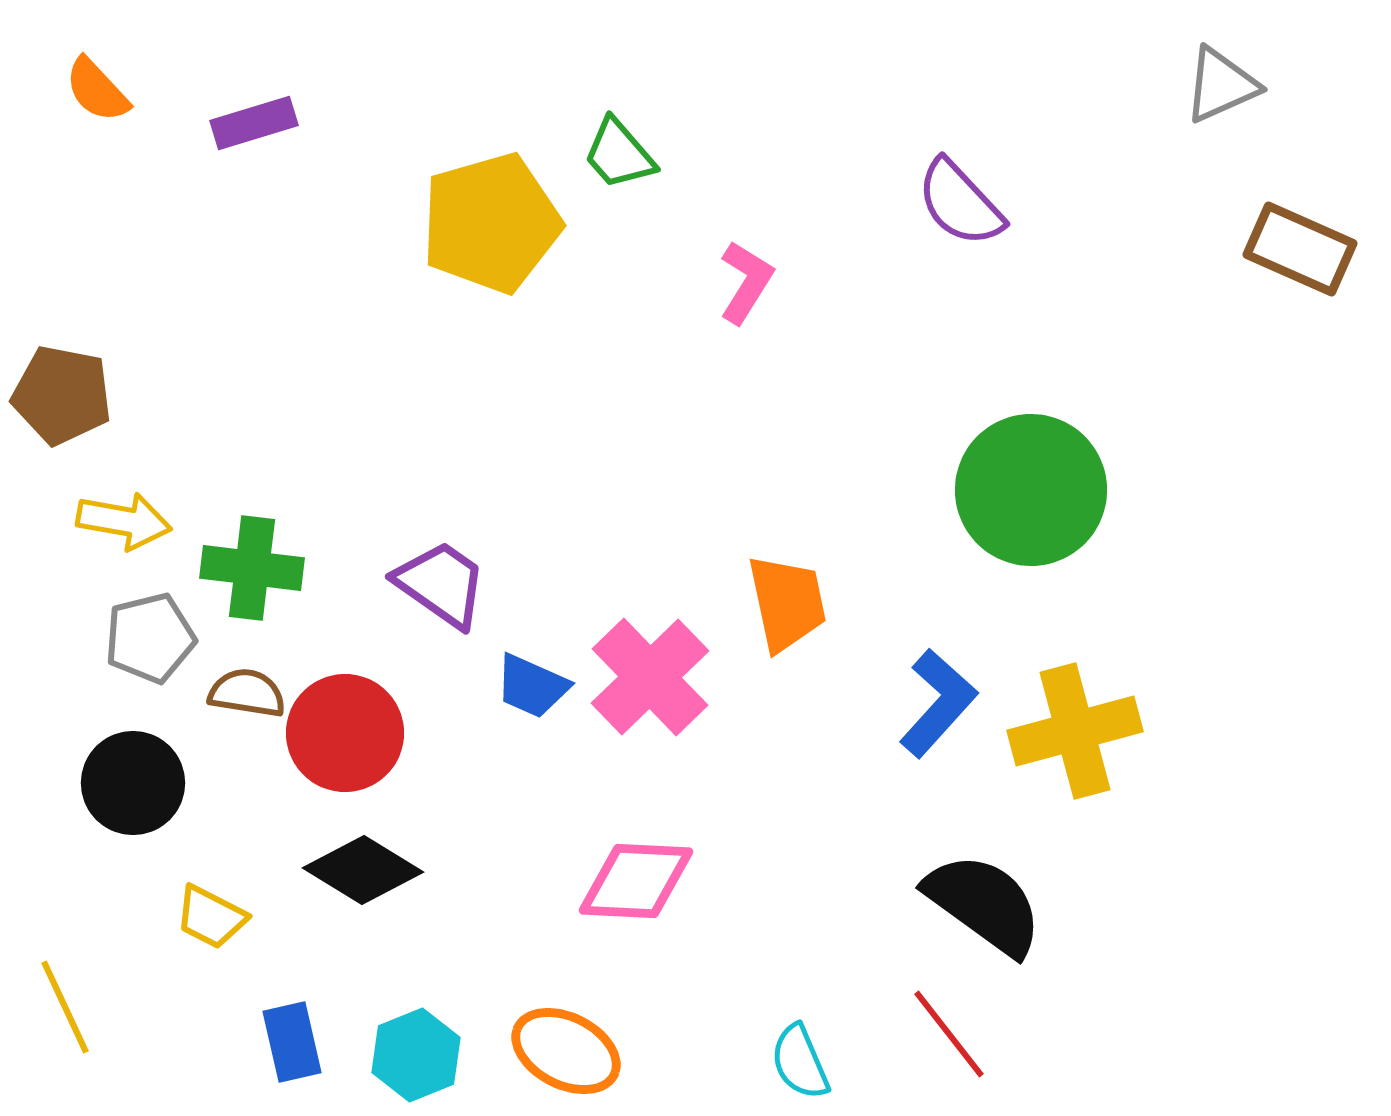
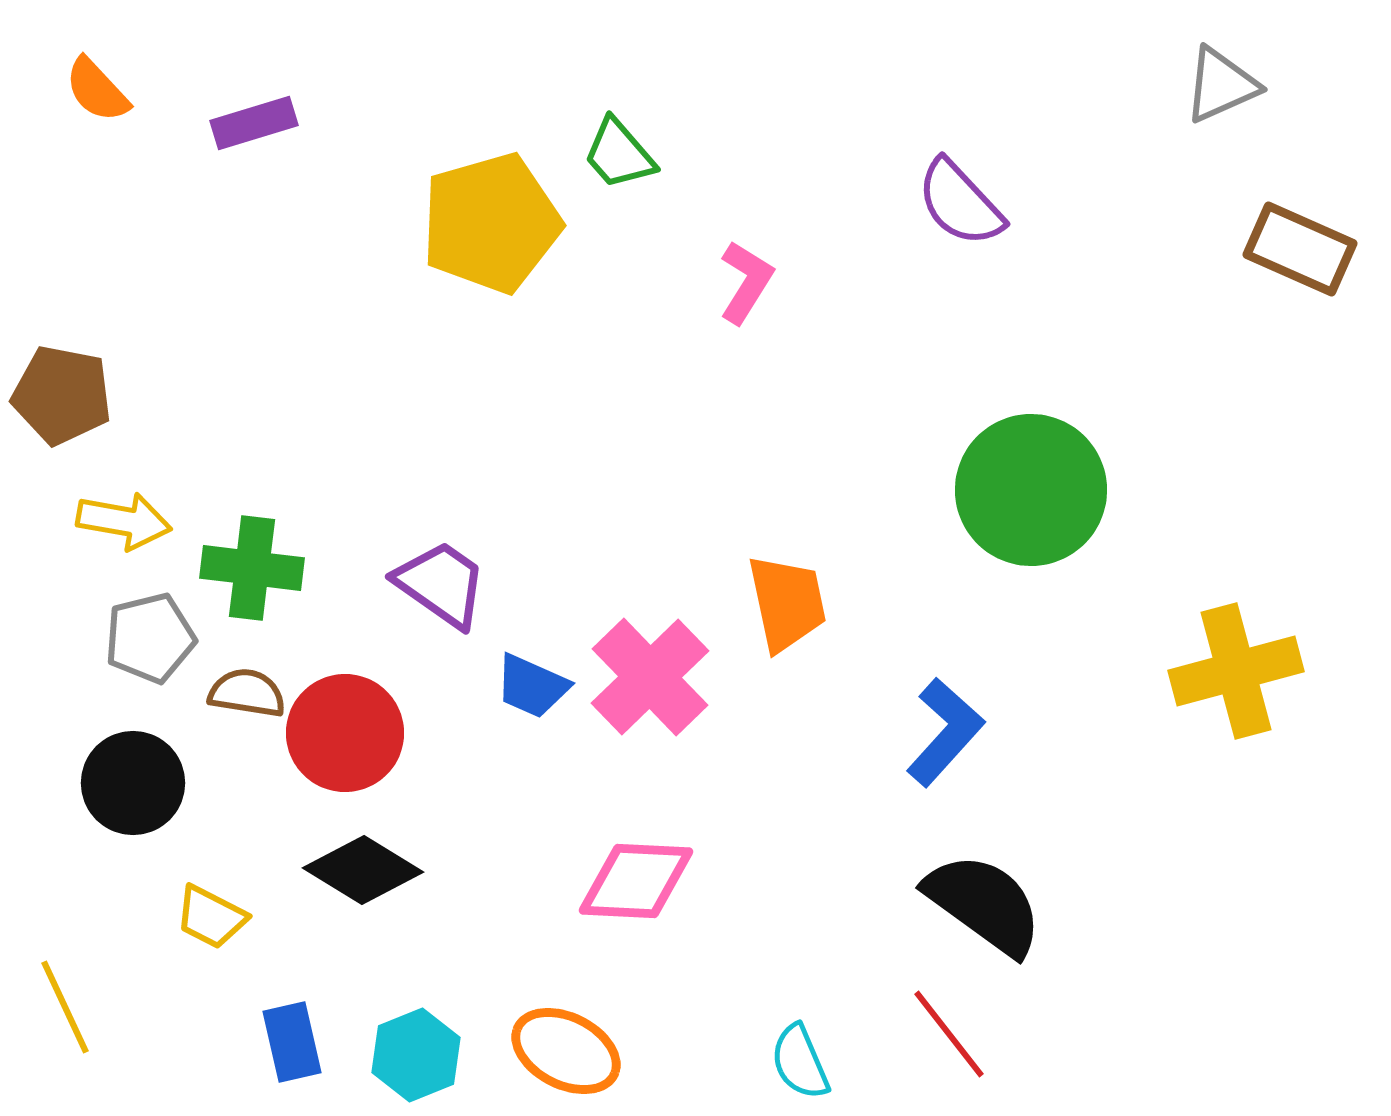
blue L-shape: moved 7 px right, 29 px down
yellow cross: moved 161 px right, 60 px up
